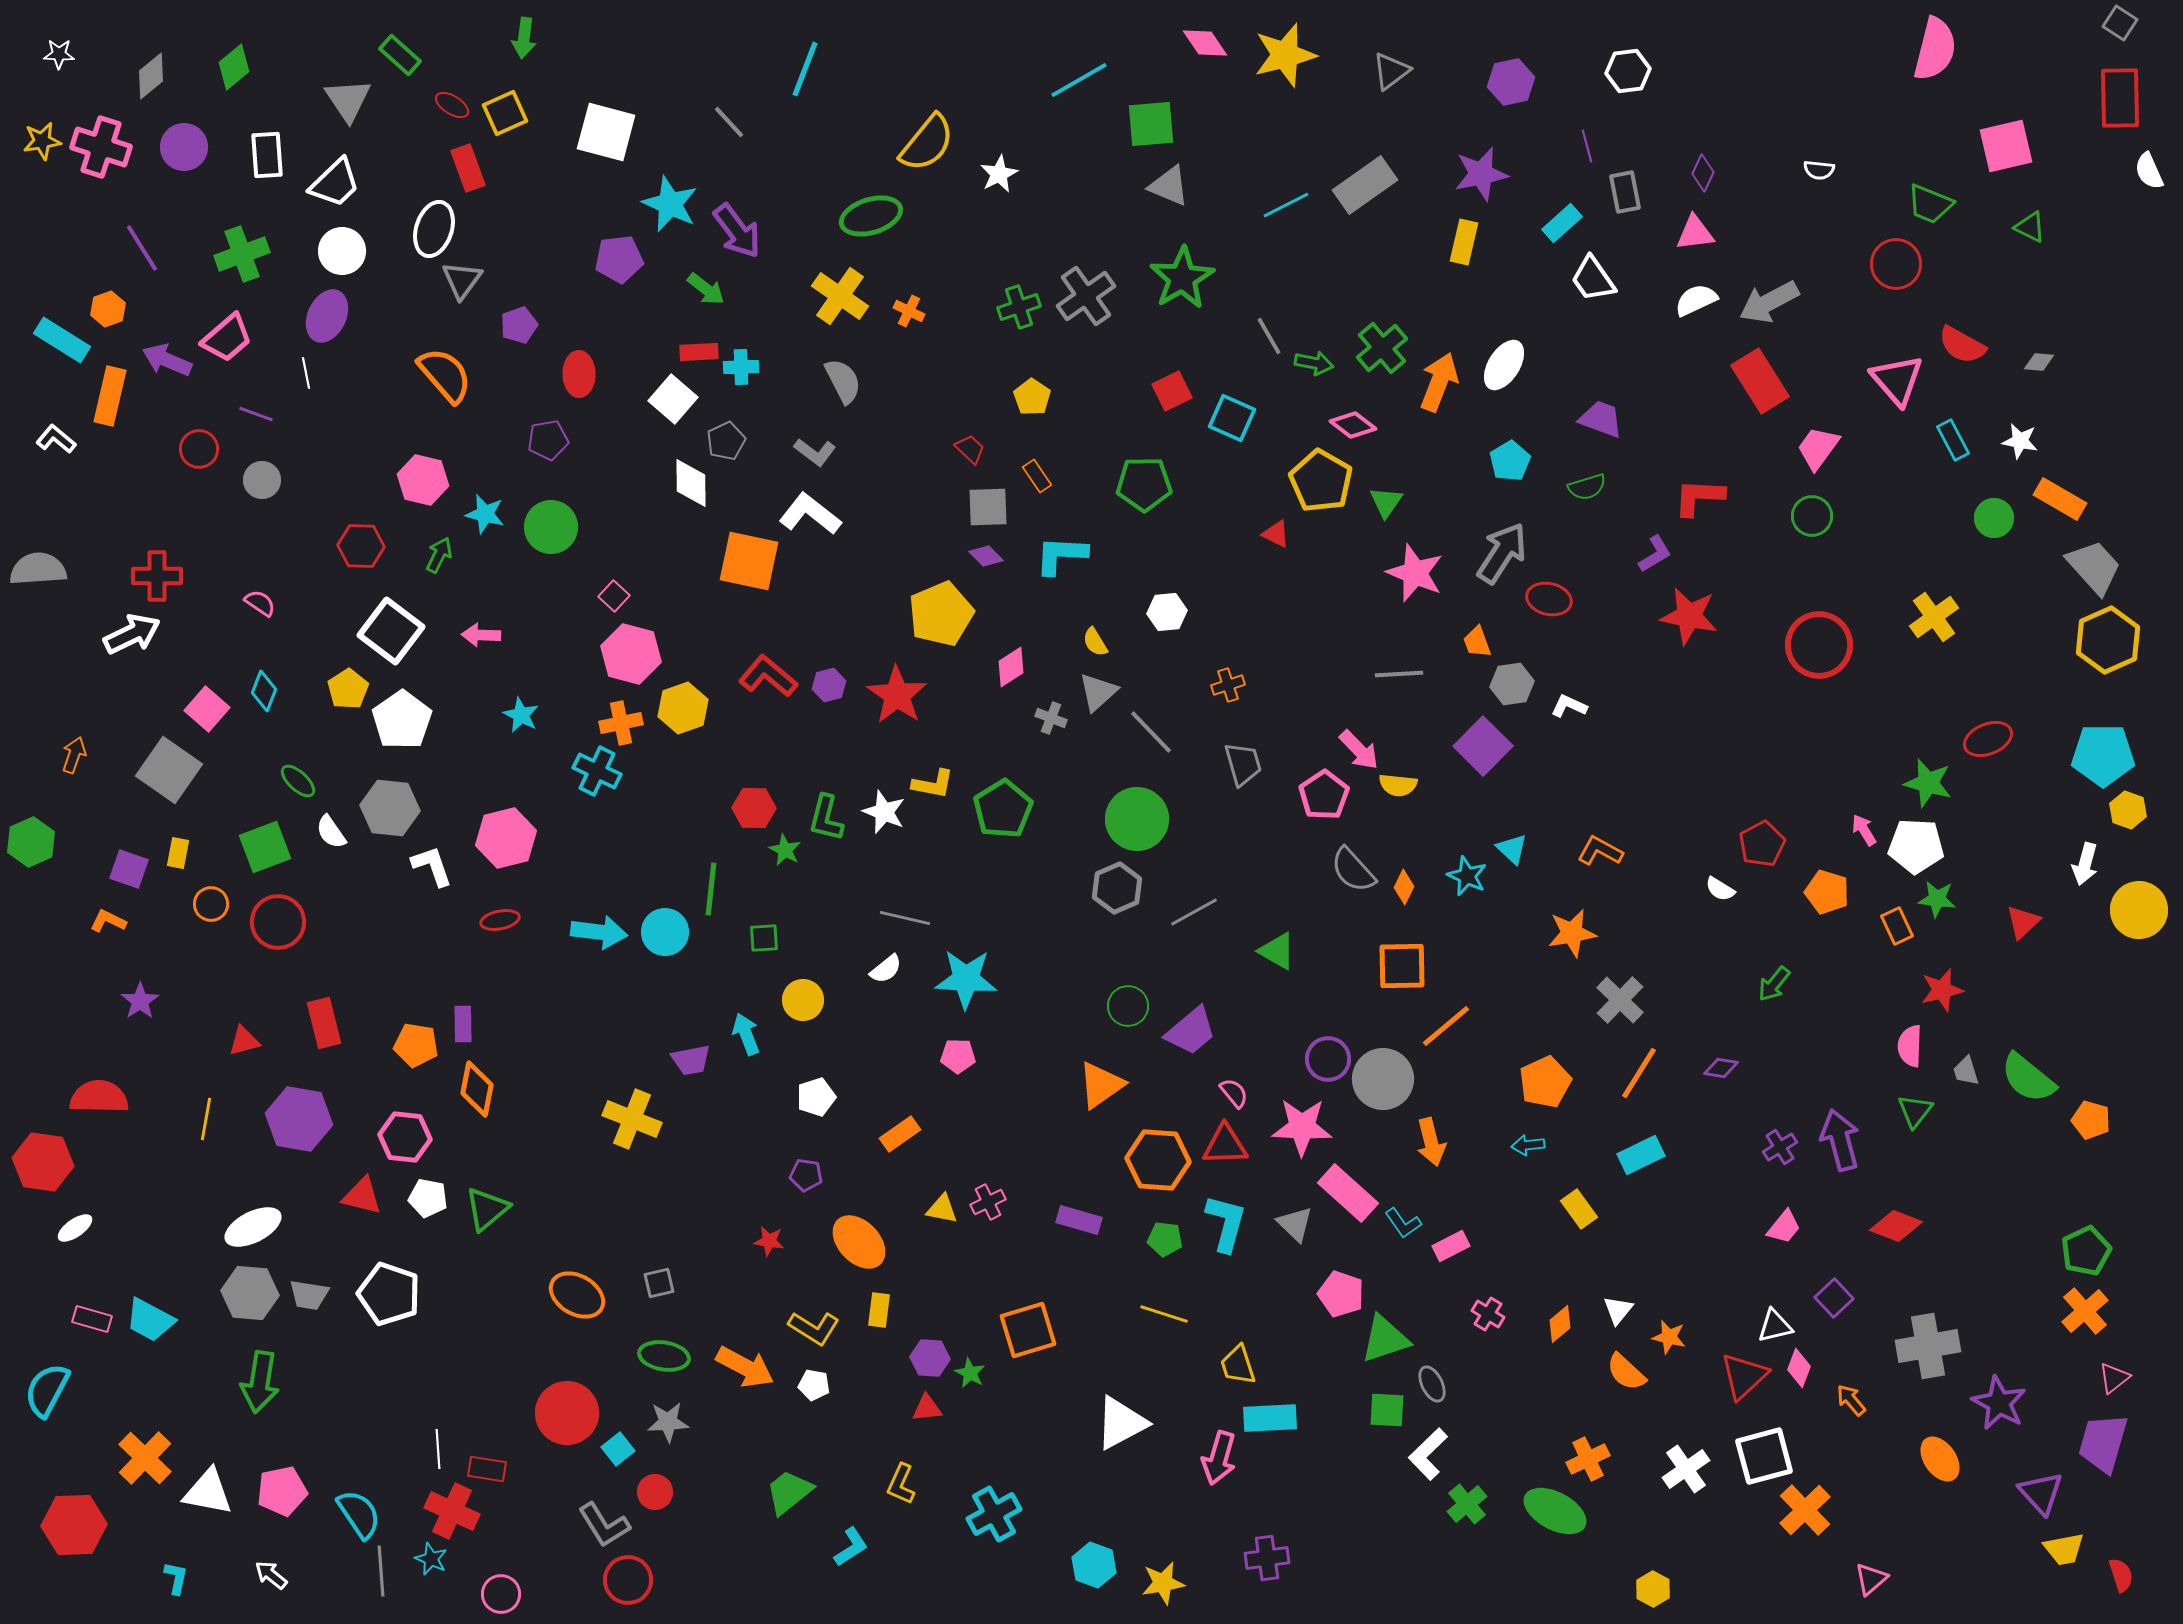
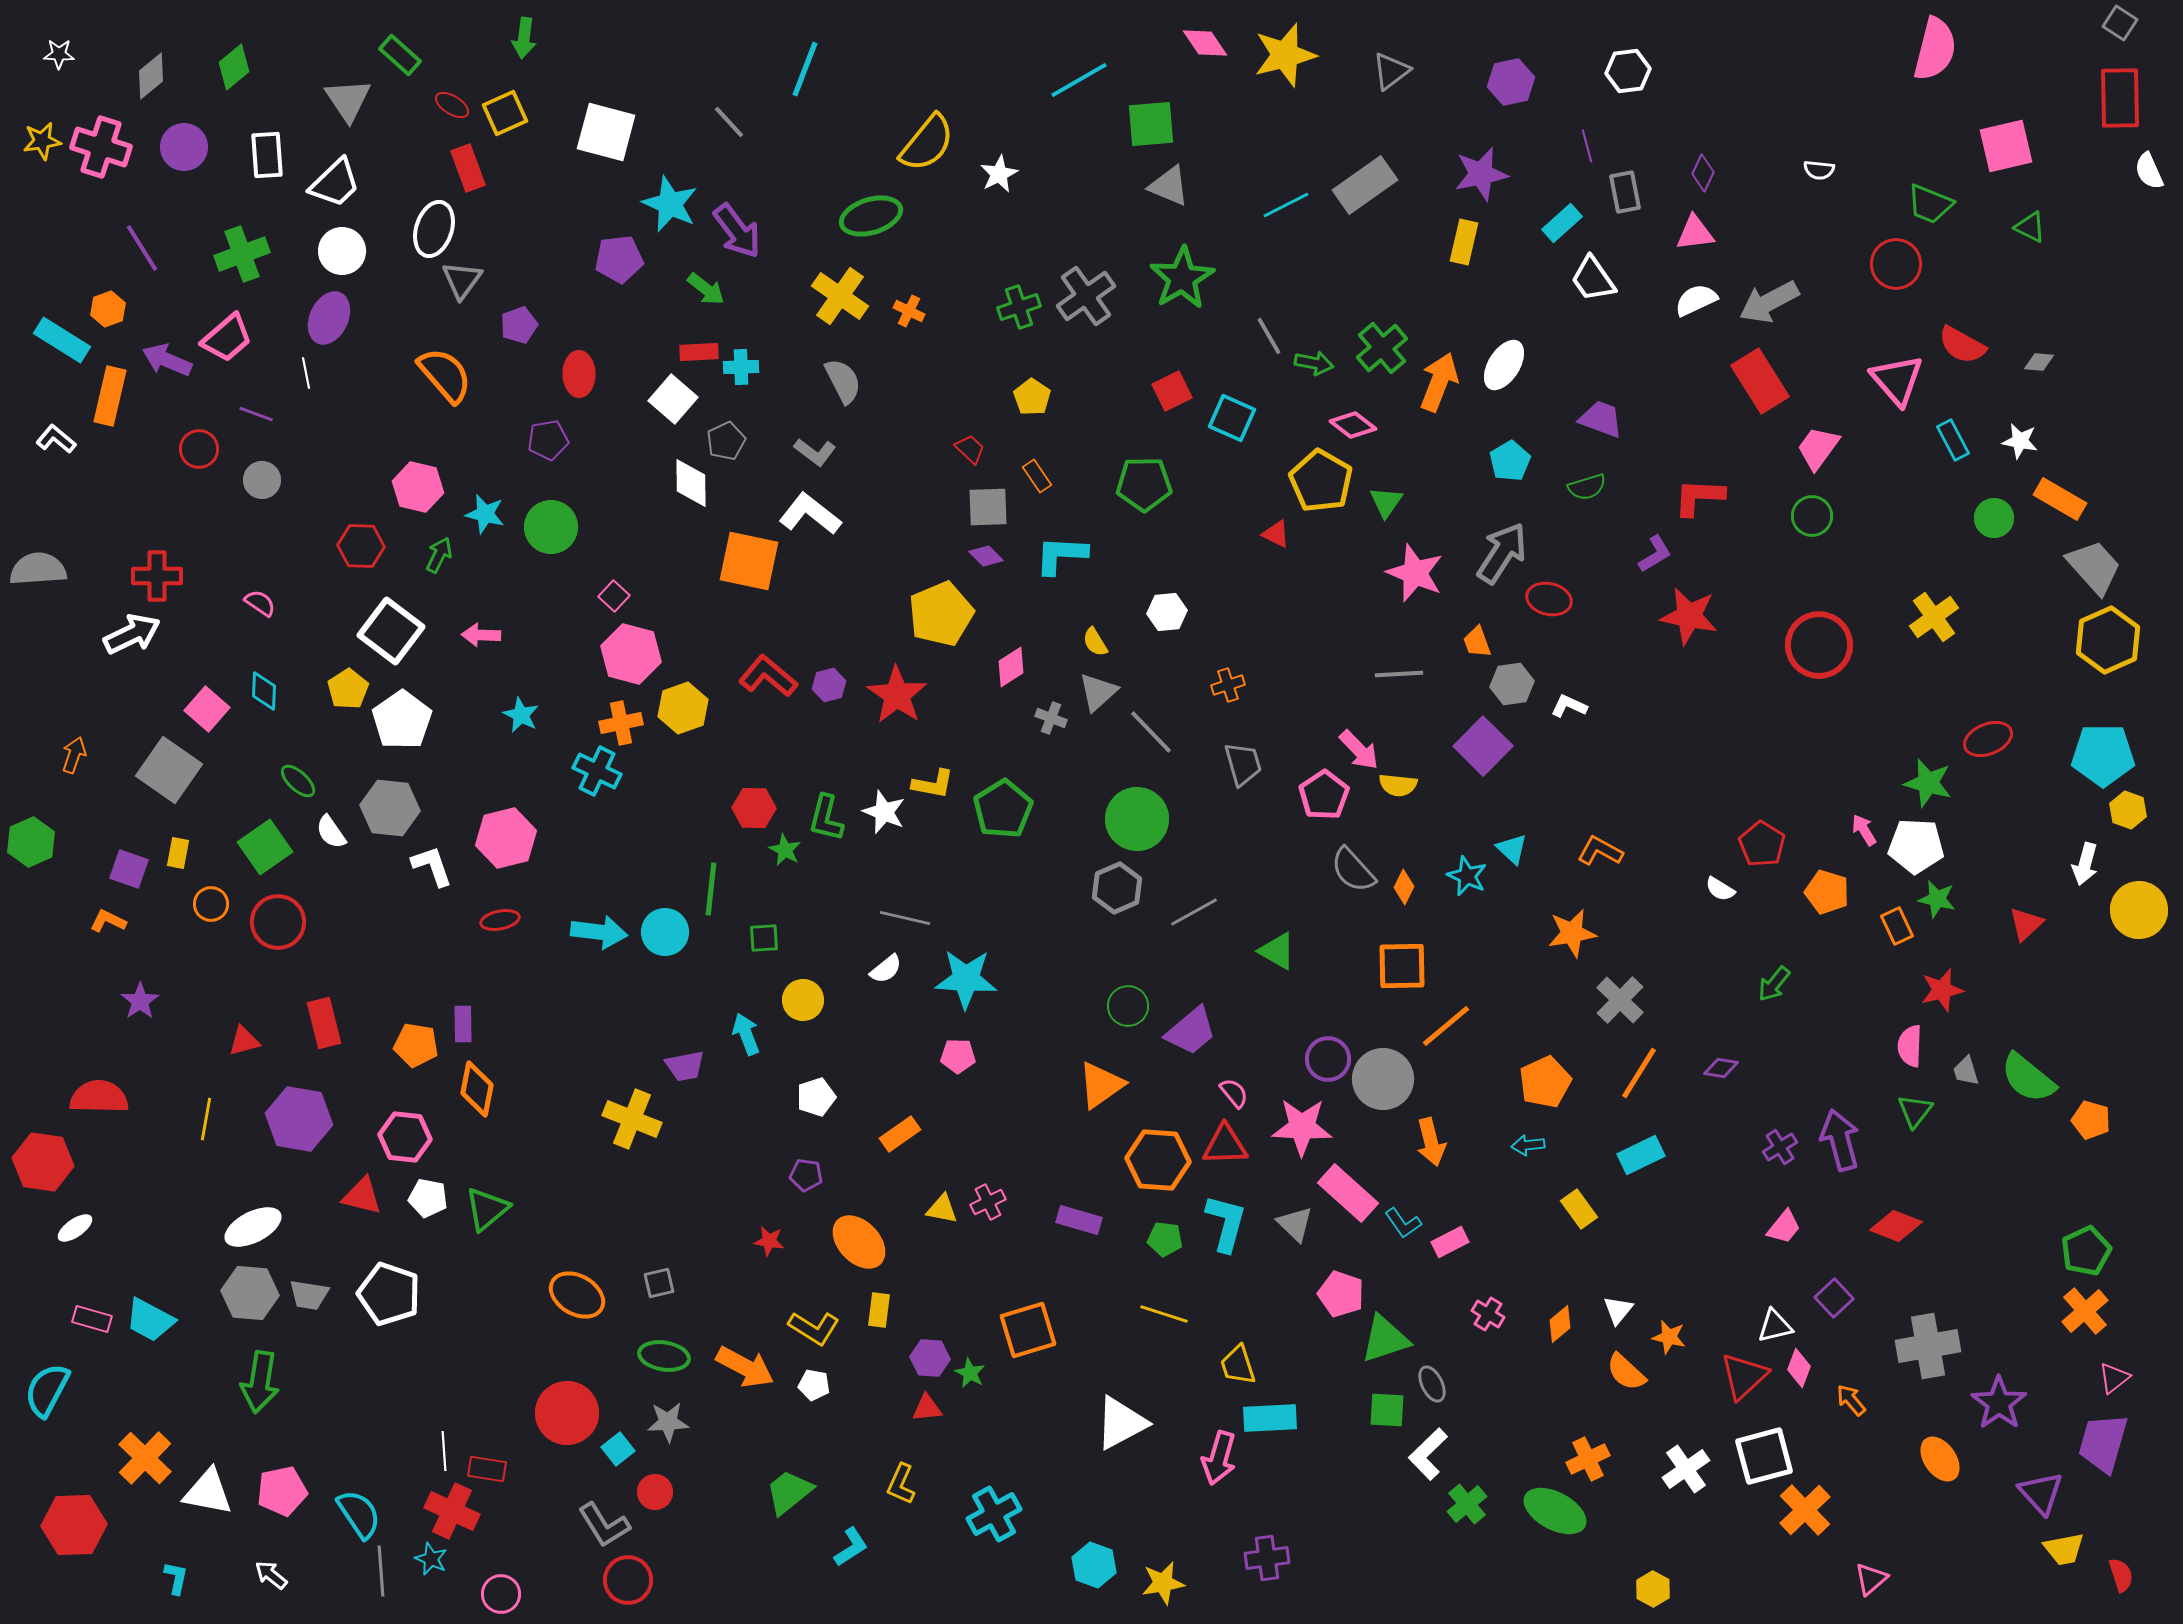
purple ellipse at (327, 316): moved 2 px right, 2 px down
pink hexagon at (423, 480): moved 5 px left, 7 px down
cyan diamond at (264, 691): rotated 18 degrees counterclockwise
red pentagon at (1762, 844): rotated 12 degrees counterclockwise
green square at (265, 847): rotated 14 degrees counterclockwise
green star at (1937, 899): rotated 6 degrees clockwise
red triangle at (2023, 922): moved 3 px right, 2 px down
purple trapezoid at (691, 1060): moved 6 px left, 6 px down
pink rectangle at (1451, 1246): moved 1 px left, 4 px up
purple star at (1999, 1403): rotated 8 degrees clockwise
white line at (438, 1449): moved 6 px right, 2 px down
